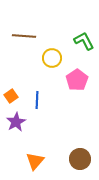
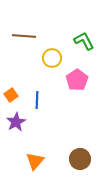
orange square: moved 1 px up
